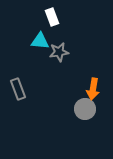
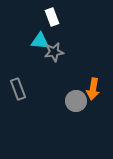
gray star: moved 5 px left
gray circle: moved 9 px left, 8 px up
